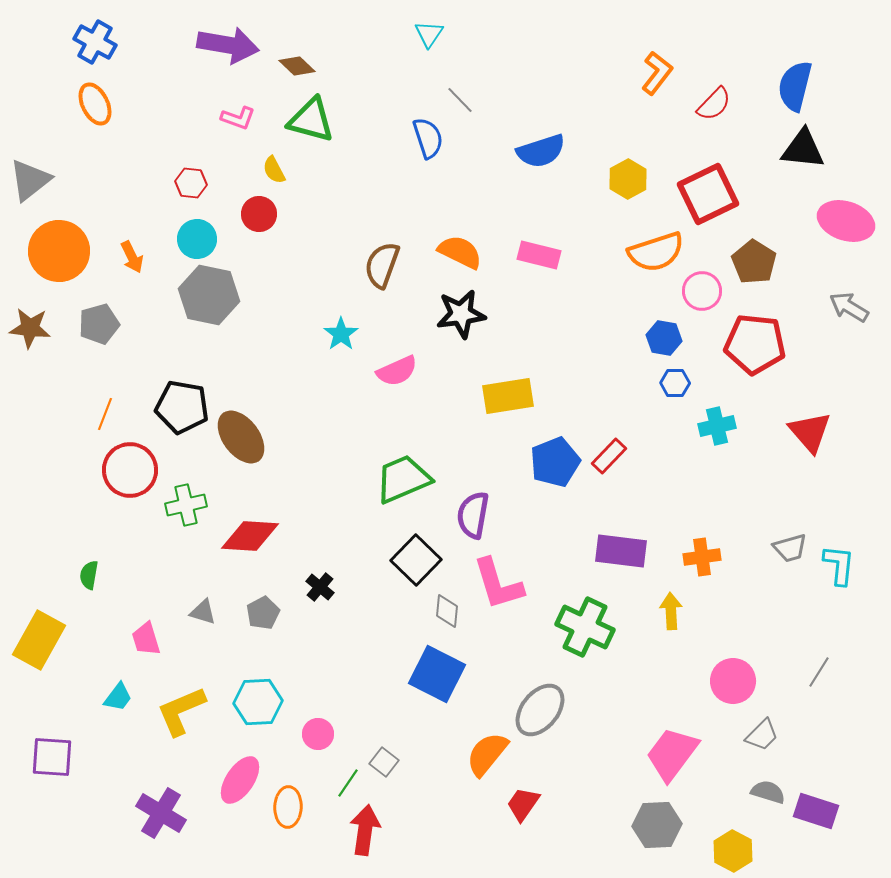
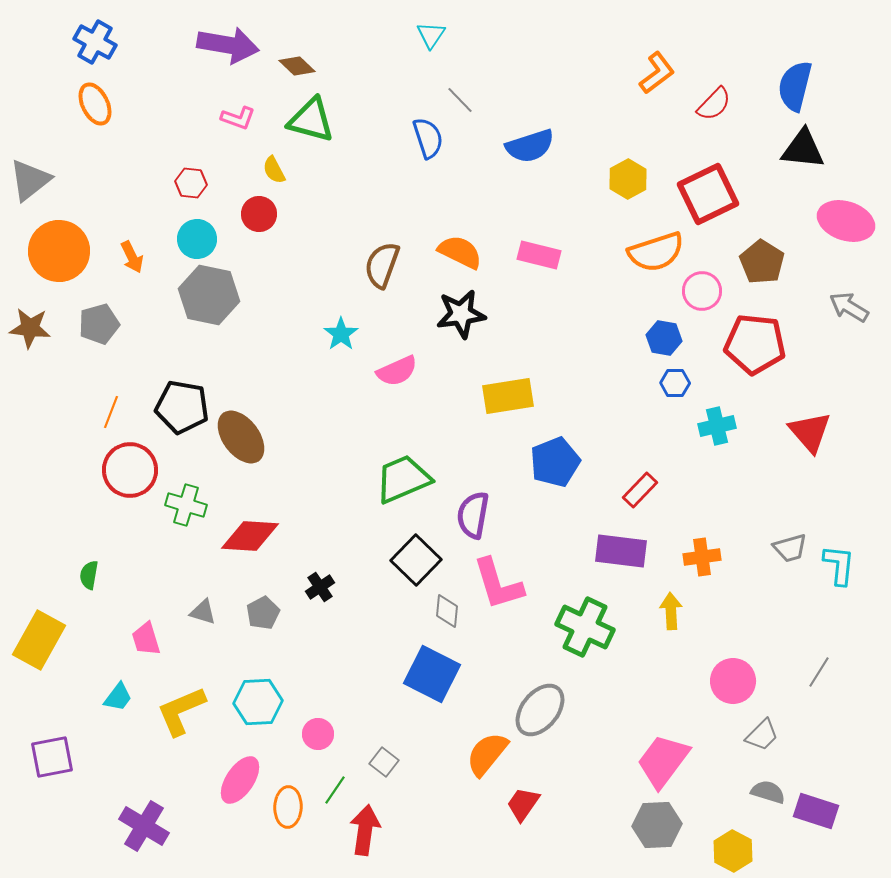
cyan triangle at (429, 34): moved 2 px right, 1 px down
orange L-shape at (657, 73): rotated 15 degrees clockwise
blue semicircle at (541, 151): moved 11 px left, 5 px up
brown pentagon at (754, 262): moved 8 px right
orange line at (105, 414): moved 6 px right, 2 px up
red rectangle at (609, 456): moved 31 px right, 34 px down
green cross at (186, 505): rotated 30 degrees clockwise
black cross at (320, 587): rotated 16 degrees clockwise
blue square at (437, 674): moved 5 px left
pink trapezoid at (672, 754): moved 9 px left, 7 px down
purple square at (52, 757): rotated 15 degrees counterclockwise
green line at (348, 783): moved 13 px left, 7 px down
purple cross at (161, 813): moved 17 px left, 13 px down
